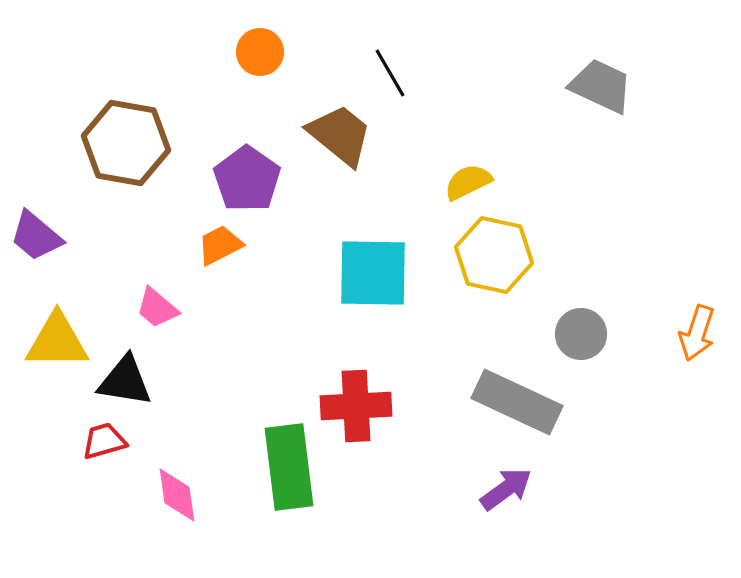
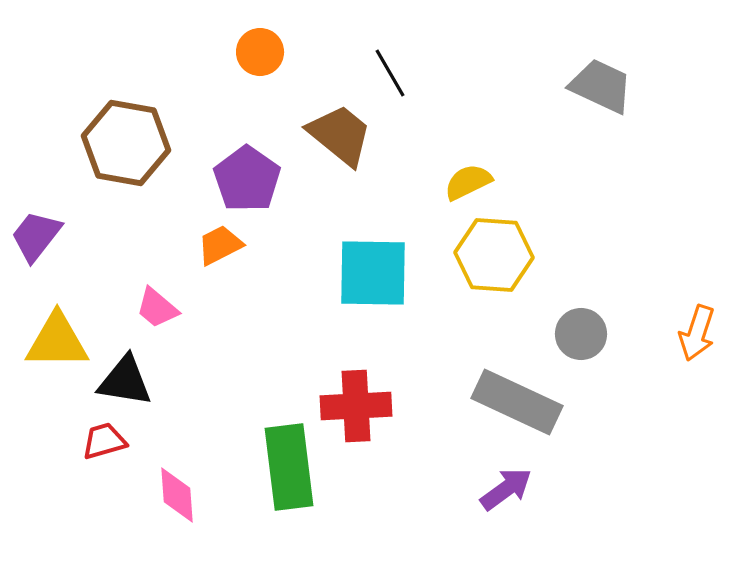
purple trapezoid: rotated 88 degrees clockwise
yellow hexagon: rotated 8 degrees counterclockwise
pink diamond: rotated 4 degrees clockwise
